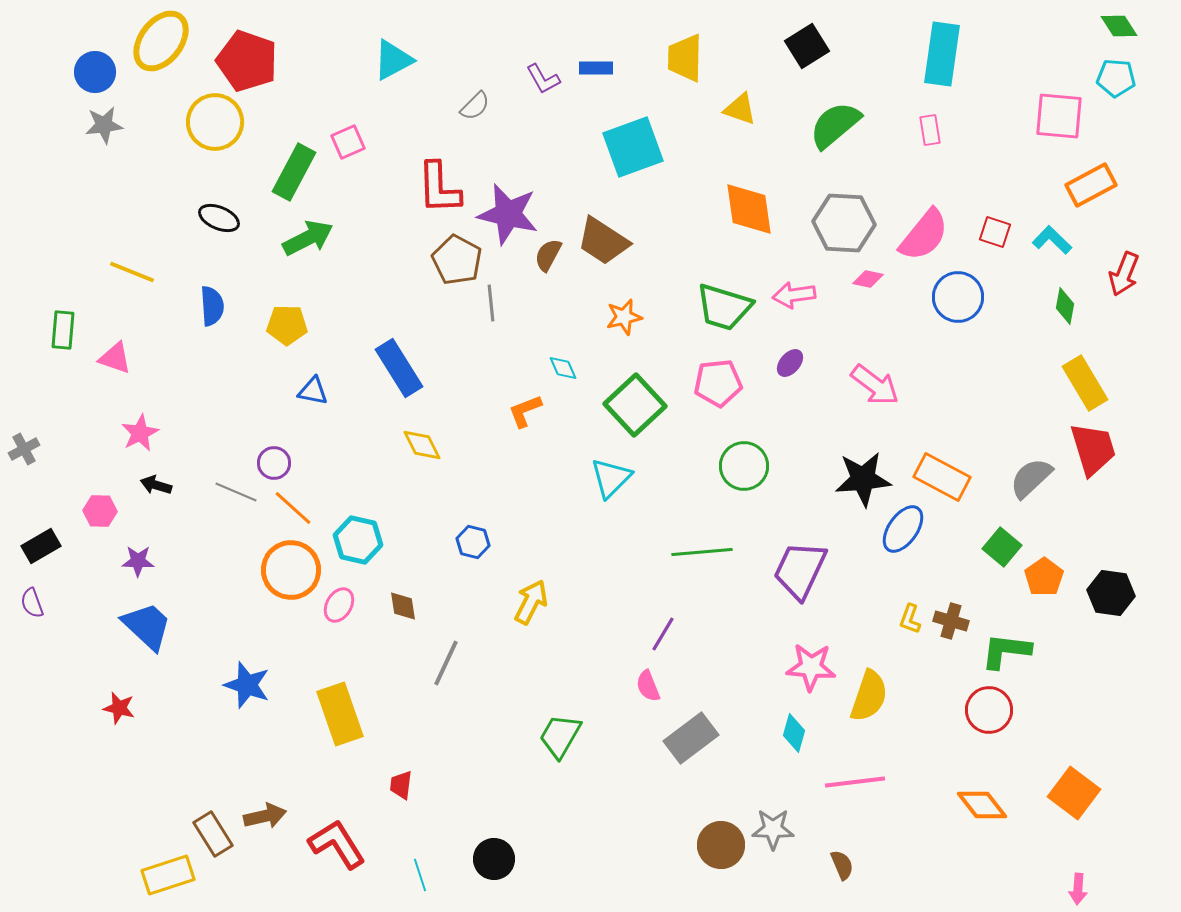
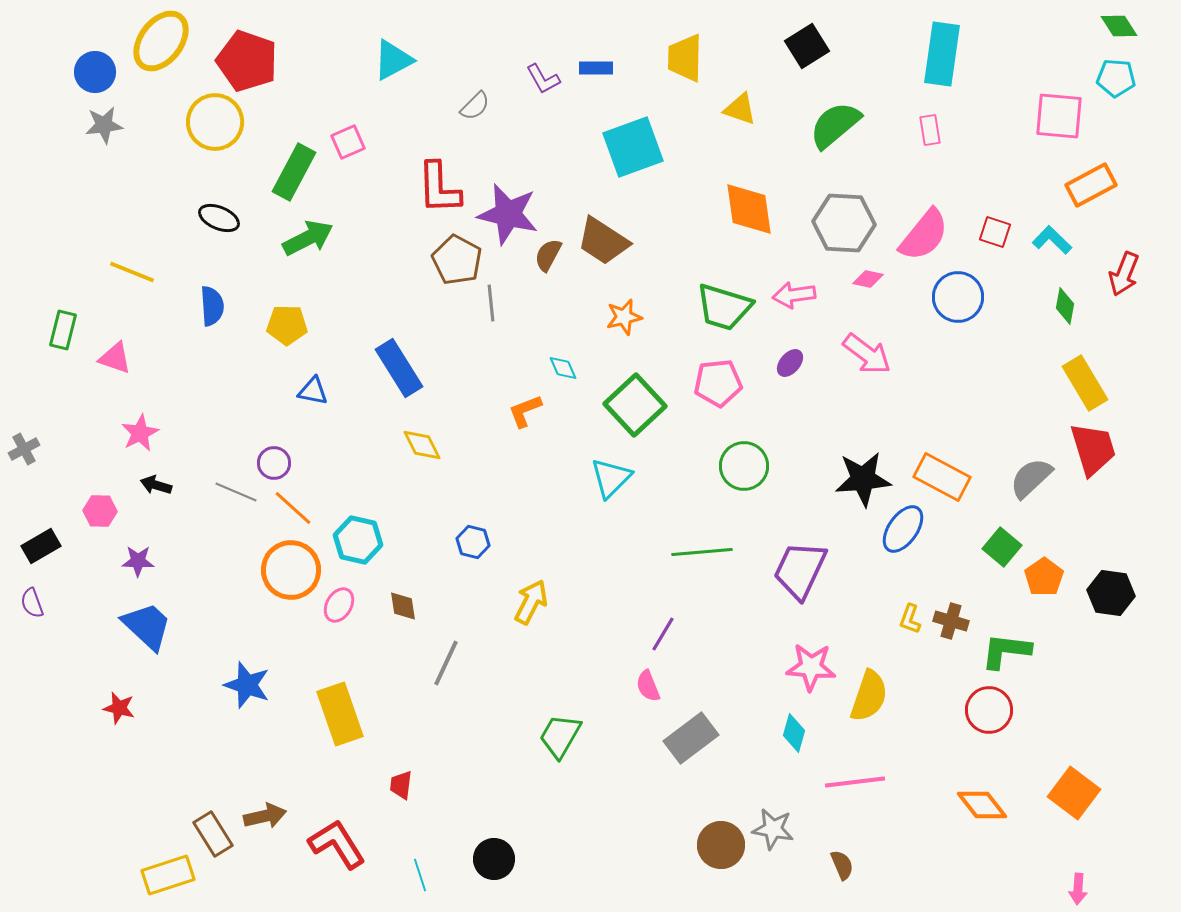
green rectangle at (63, 330): rotated 9 degrees clockwise
pink arrow at (875, 385): moved 8 px left, 31 px up
gray star at (773, 829): rotated 9 degrees clockwise
